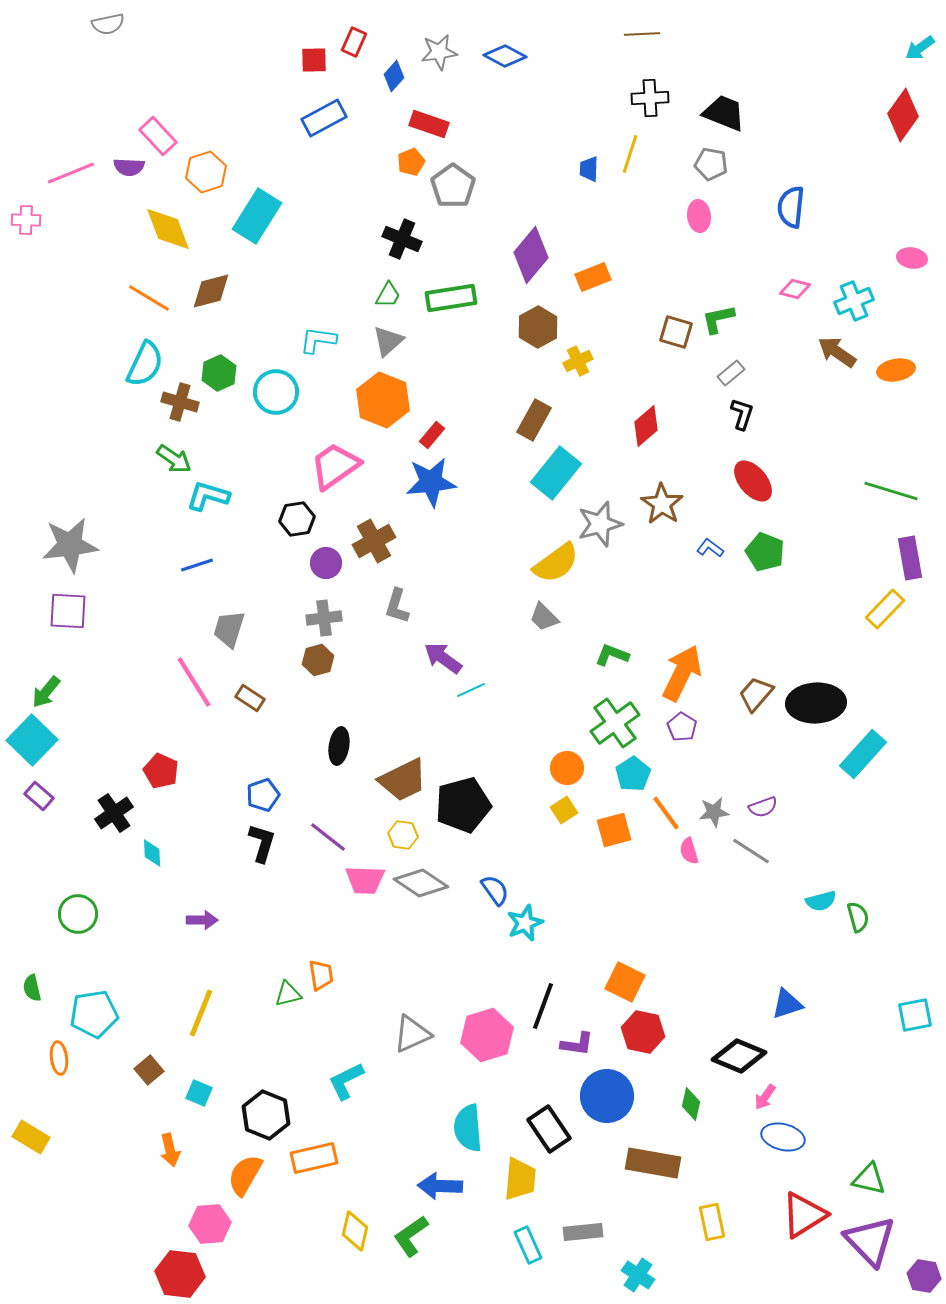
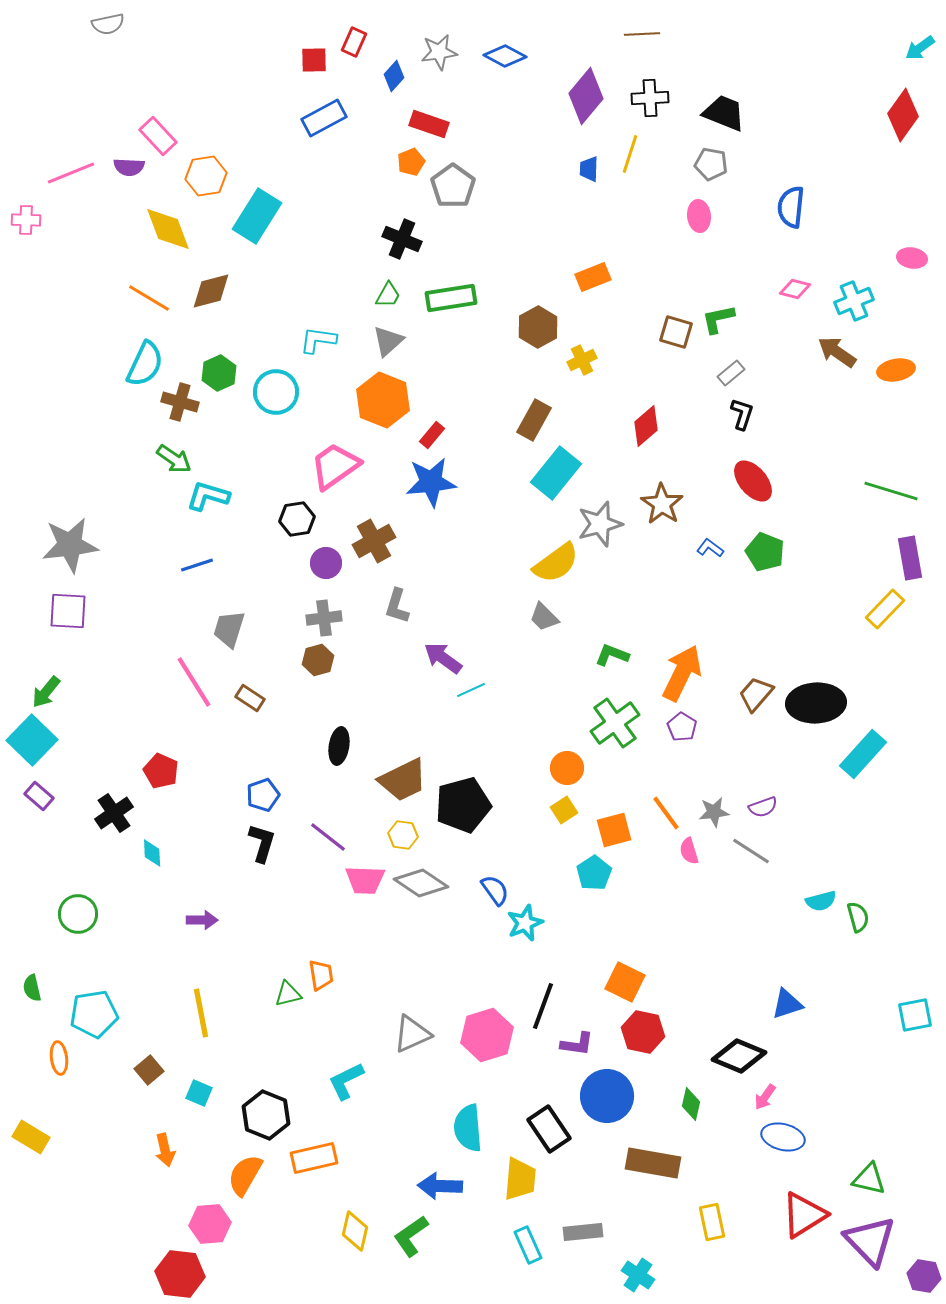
orange hexagon at (206, 172): moved 4 px down; rotated 9 degrees clockwise
purple diamond at (531, 255): moved 55 px right, 159 px up
yellow cross at (578, 361): moved 4 px right, 1 px up
cyan pentagon at (633, 774): moved 39 px left, 99 px down
yellow line at (201, 1013): rotated 33 degrees counterclockwise
orange arrow at (170, 1150): moved 5 px left
